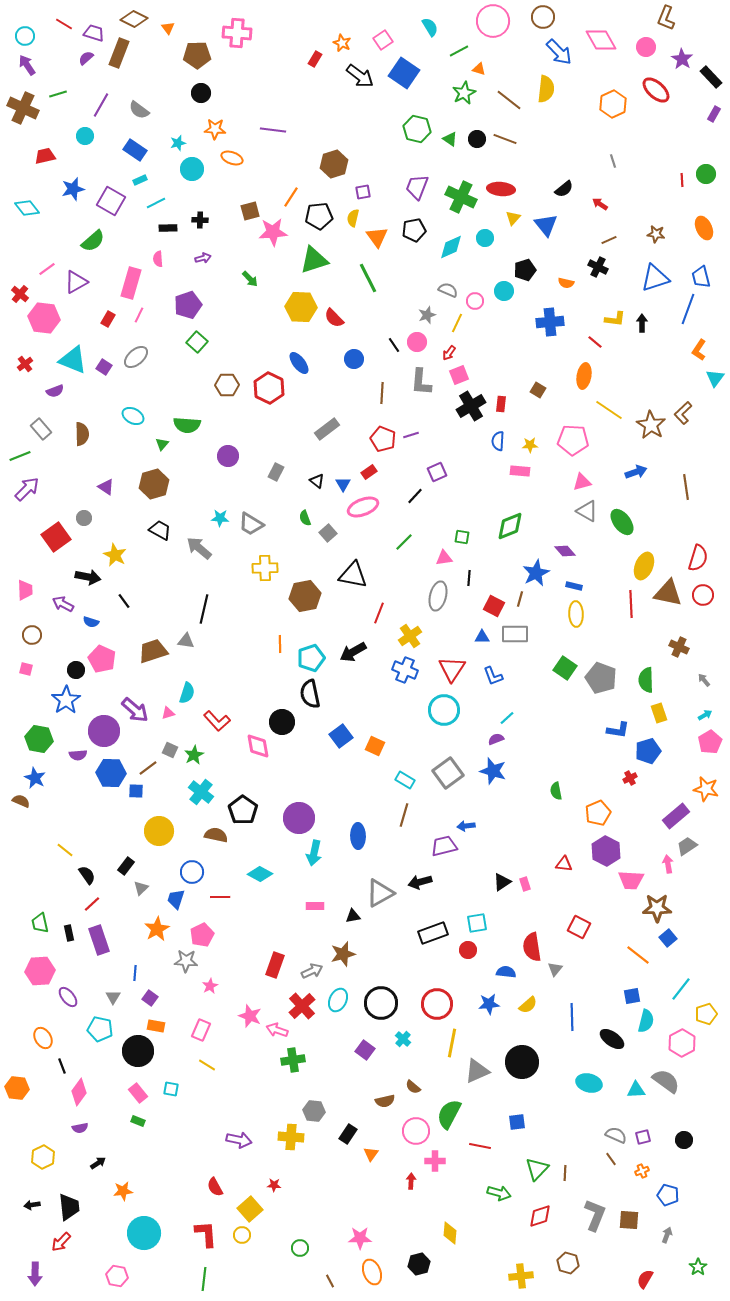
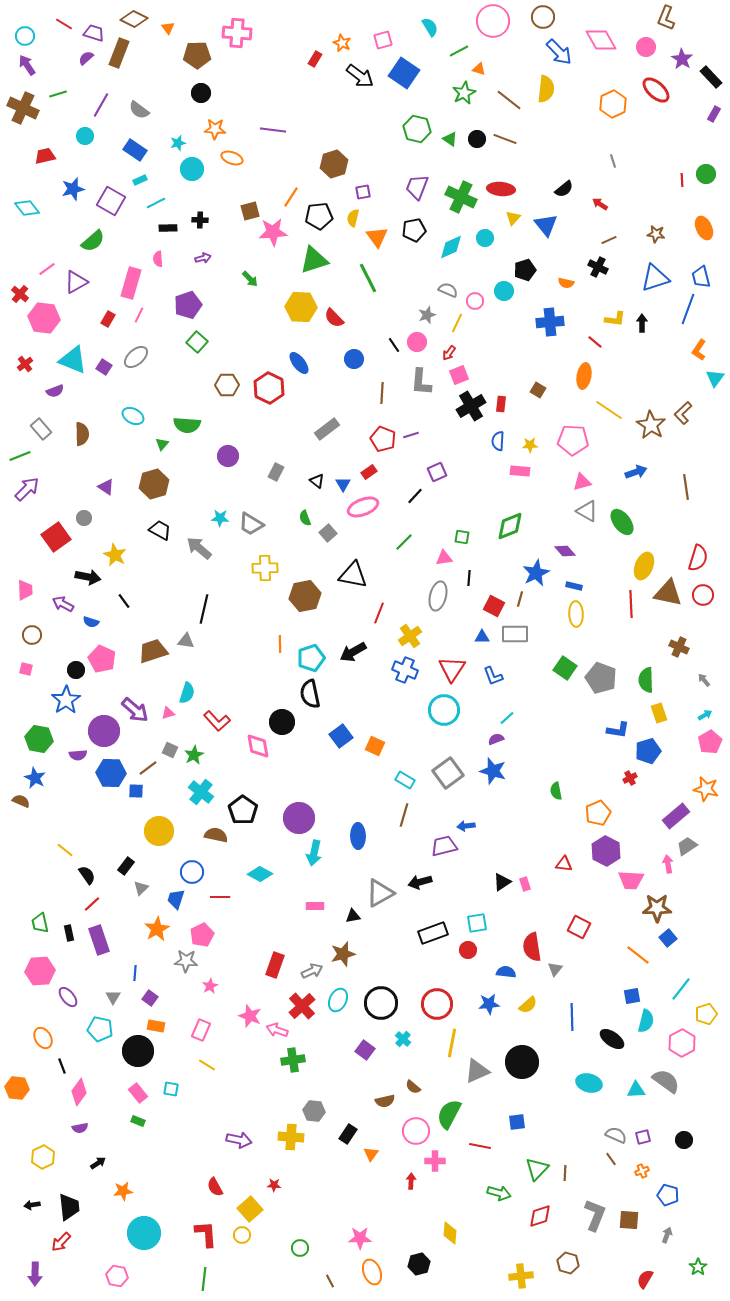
pink square at (383, 40): rotated 18 degrees clockwise
